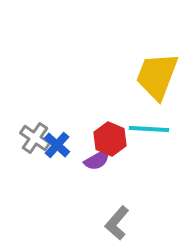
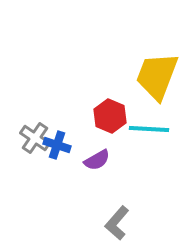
red hexagon: moved 23 px up
blue cross: rotated 24 degrees counterclockwise
